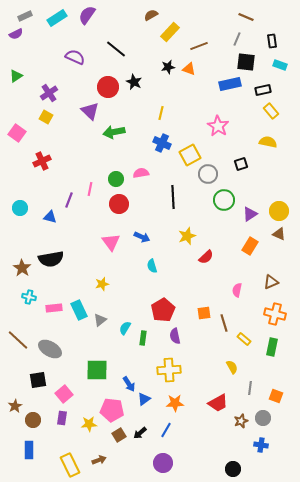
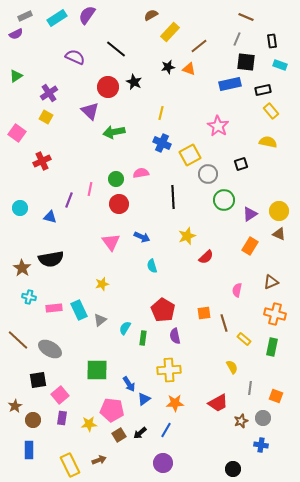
brown line at (199, 46): rotated 18 degrees counterclockwise
red pentagon at (163, 310): rotated 10 degrees counterclockwise
pink square at (64, 394): moved 4 px left, 1 px down
